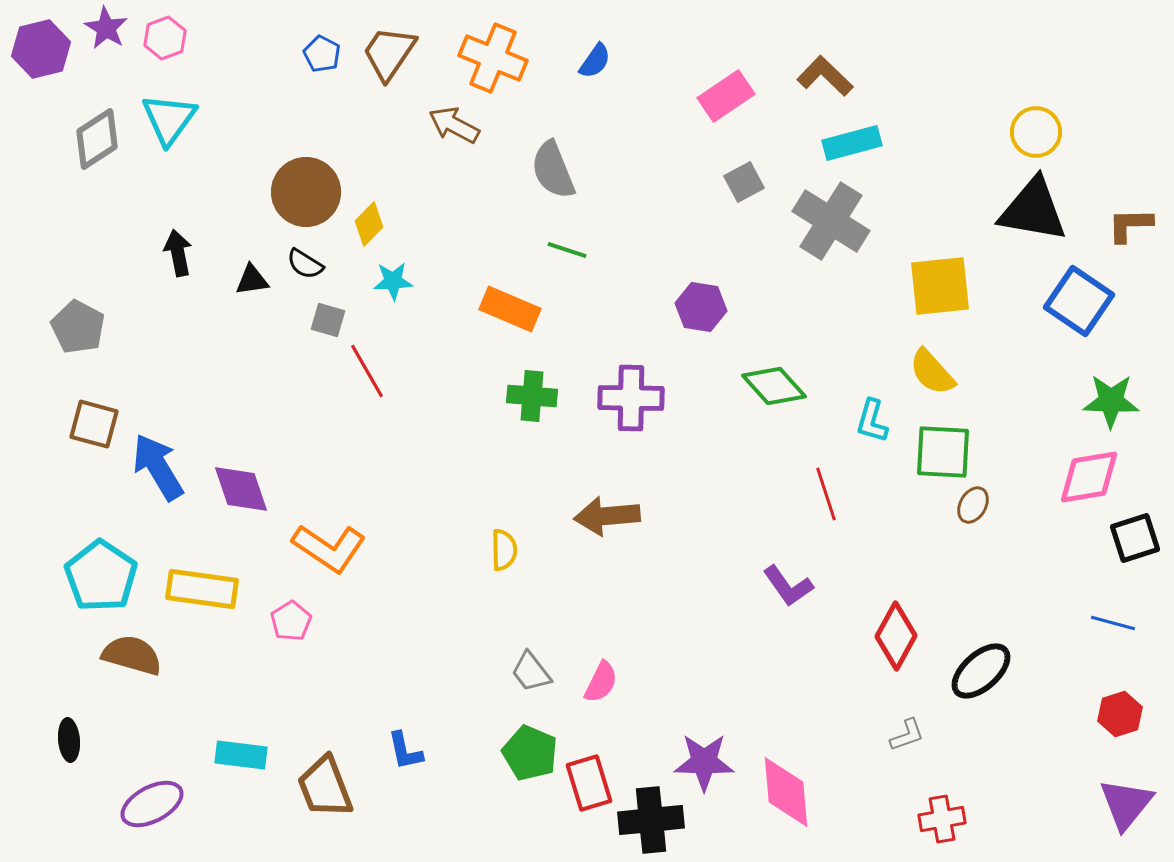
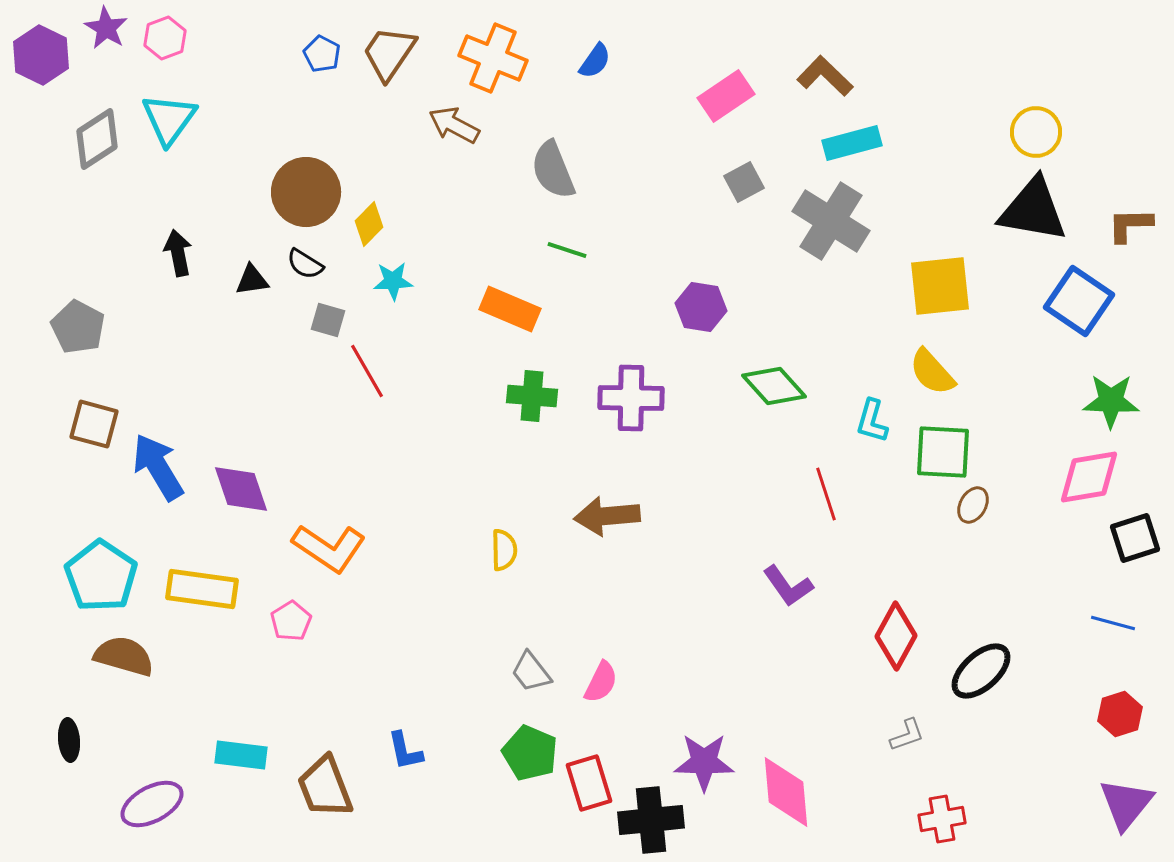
purple hexagon at (41, 49): moved 6 px down; rotated 20 degrees counterclockwise
brown semicircle at (132, 655): moved 8 px left, 1 px down
